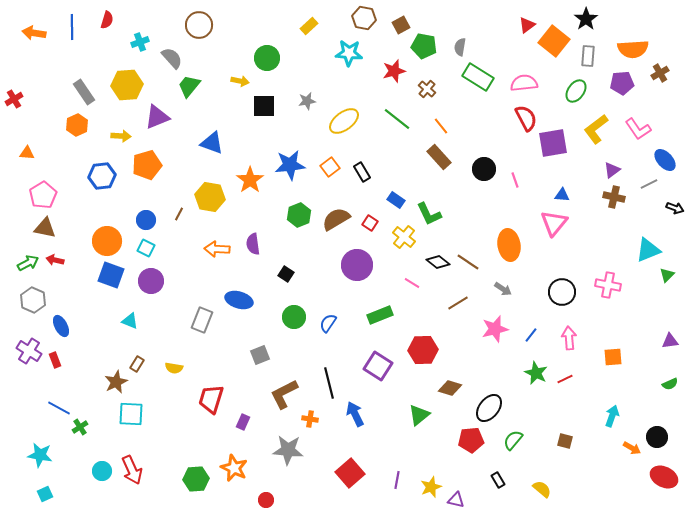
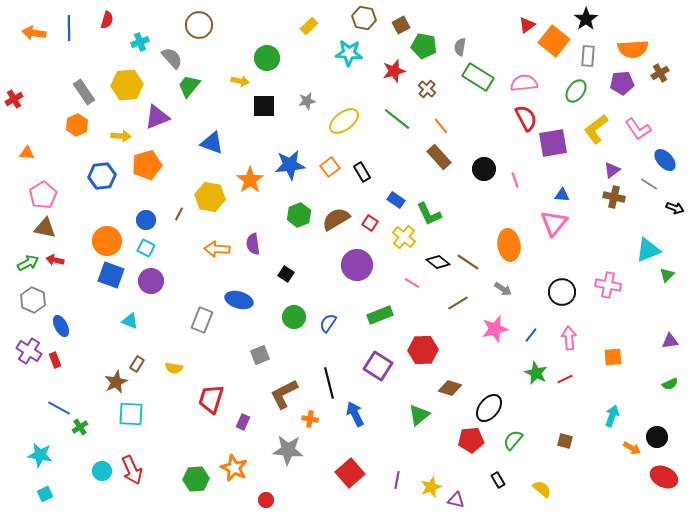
blue line at (72, 27): moved 3 px left, 1 px down
gray line at (649, 184): rotated 60 degrees clockwise
